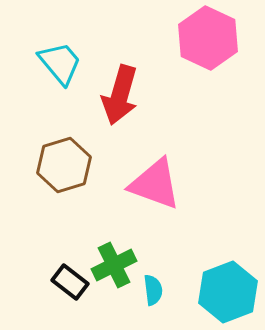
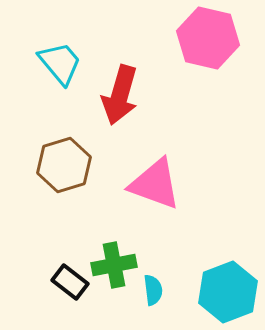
pink hexagon: rotated 12 degrees counterclockwise
green cross: rotated 15 degrees clockwise
